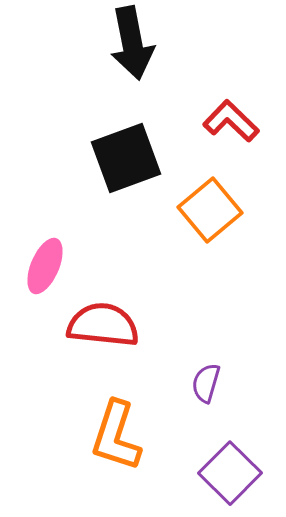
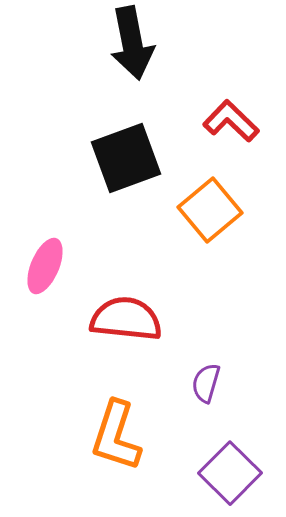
red semicircle: moved 23 px right, 6 px up
